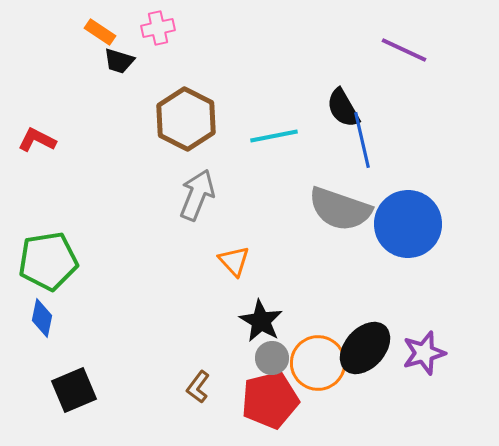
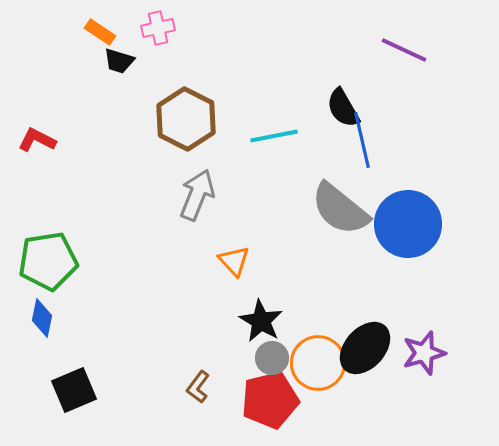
gray semicircle: rotated 20 degrees clockwise
